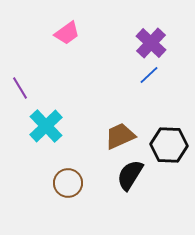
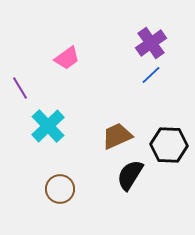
pink trapezoid: moved 25 px down
purple cross: rotated 12 degrees clockwise
blue line: moved 2 px right
cyan cross: moved 2 px right
brown trapezoid: moved 3 px left
brown circle: moved 8 px left, 6 px down
